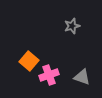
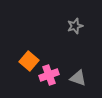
gray star: moved 3 px right
gray triangle: moved 4 px left, 1 px down
